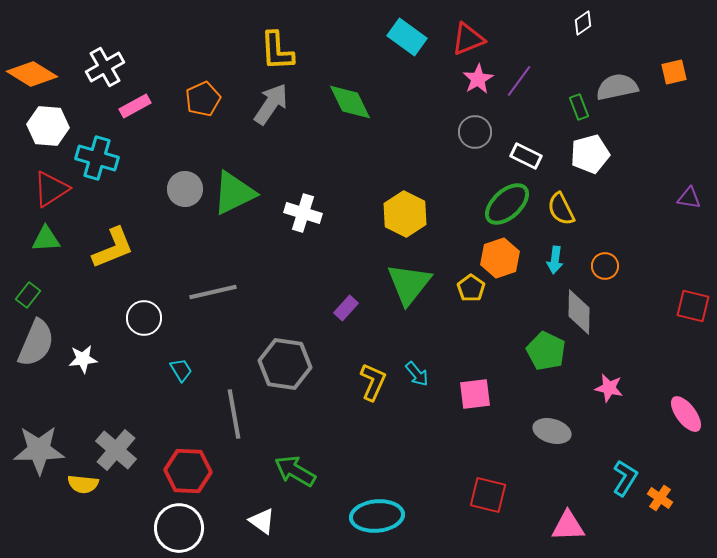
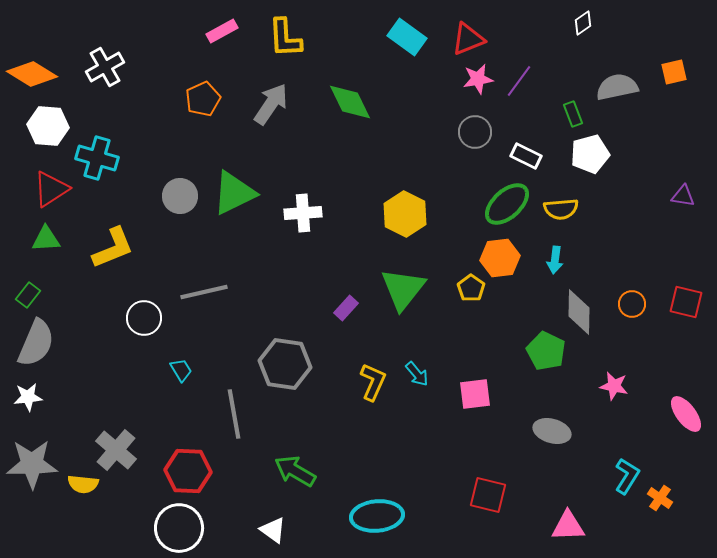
yellow L-shape at (277, 51): moved 8 px right, 13 px up
pink star at (478, 79): rotated 20 degrees clockwise
pink rectangle at (135, 106): moved 87 px right, 75 px up
green rectangle at (579, 107): moved 6 px left, 7 px down
gray circle at (185, 189): moved 5 px left, 7 px down
purple triangle at (689, 198): moved 6 px left, 2 px up
yellow semicircle at (561, 209): rotated 68 degrees counterclockwise
white cross at (303, 213): rotated 21 degrees counterclockwise
orange hexagon at (500, 258): rotated 12 degrees clockwise
orange circle at (605, 266): moved 27 px right, 38 px down
green triangle at (409, 284): moved 6 px left, 5 px down
gray line at (213, 292): moved 9 px left
red square at (693, 306): moved 7 px left, 4 px up
white star at (83, 359): moved 55 px left, 38 px down
pink star at (609, 388): moved 5 px right, 2 px up
gray star at (39, 450): moved 7 px left, 14 px down
cyan L-shape at (625, 478): moved 2 px right, 2 px up
white triangle at (262, 521): moved 11 px right, 9 px down
